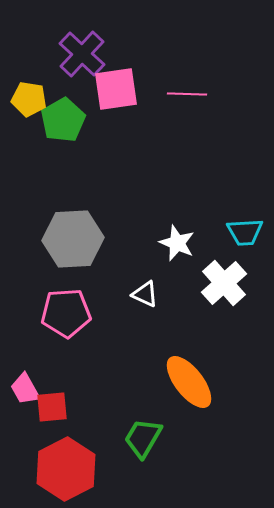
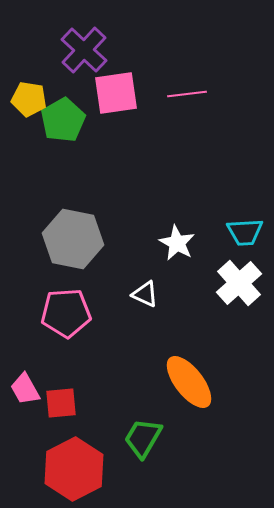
purple cross: moved 2 px right, 4 px up
pink square: moved 4 px down
pink line: rotated 9 degrees counterclockwise
gray hexagon: rotated 14 degrees clockwise
white star: rotated 6 degrees clockwise
white cross: moved 15 px right
red square: moved 9 px right, 4 px up
red hexagon: moved 8 px right
